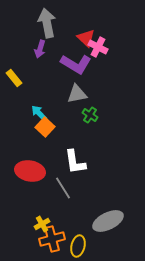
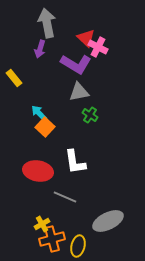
gray triangle: moved 2 px right, 2 px up
red ellipse: moved 8 px right
gray line: moved 2 px right, 9 px down; rotated 35 degrees counterclockwise
